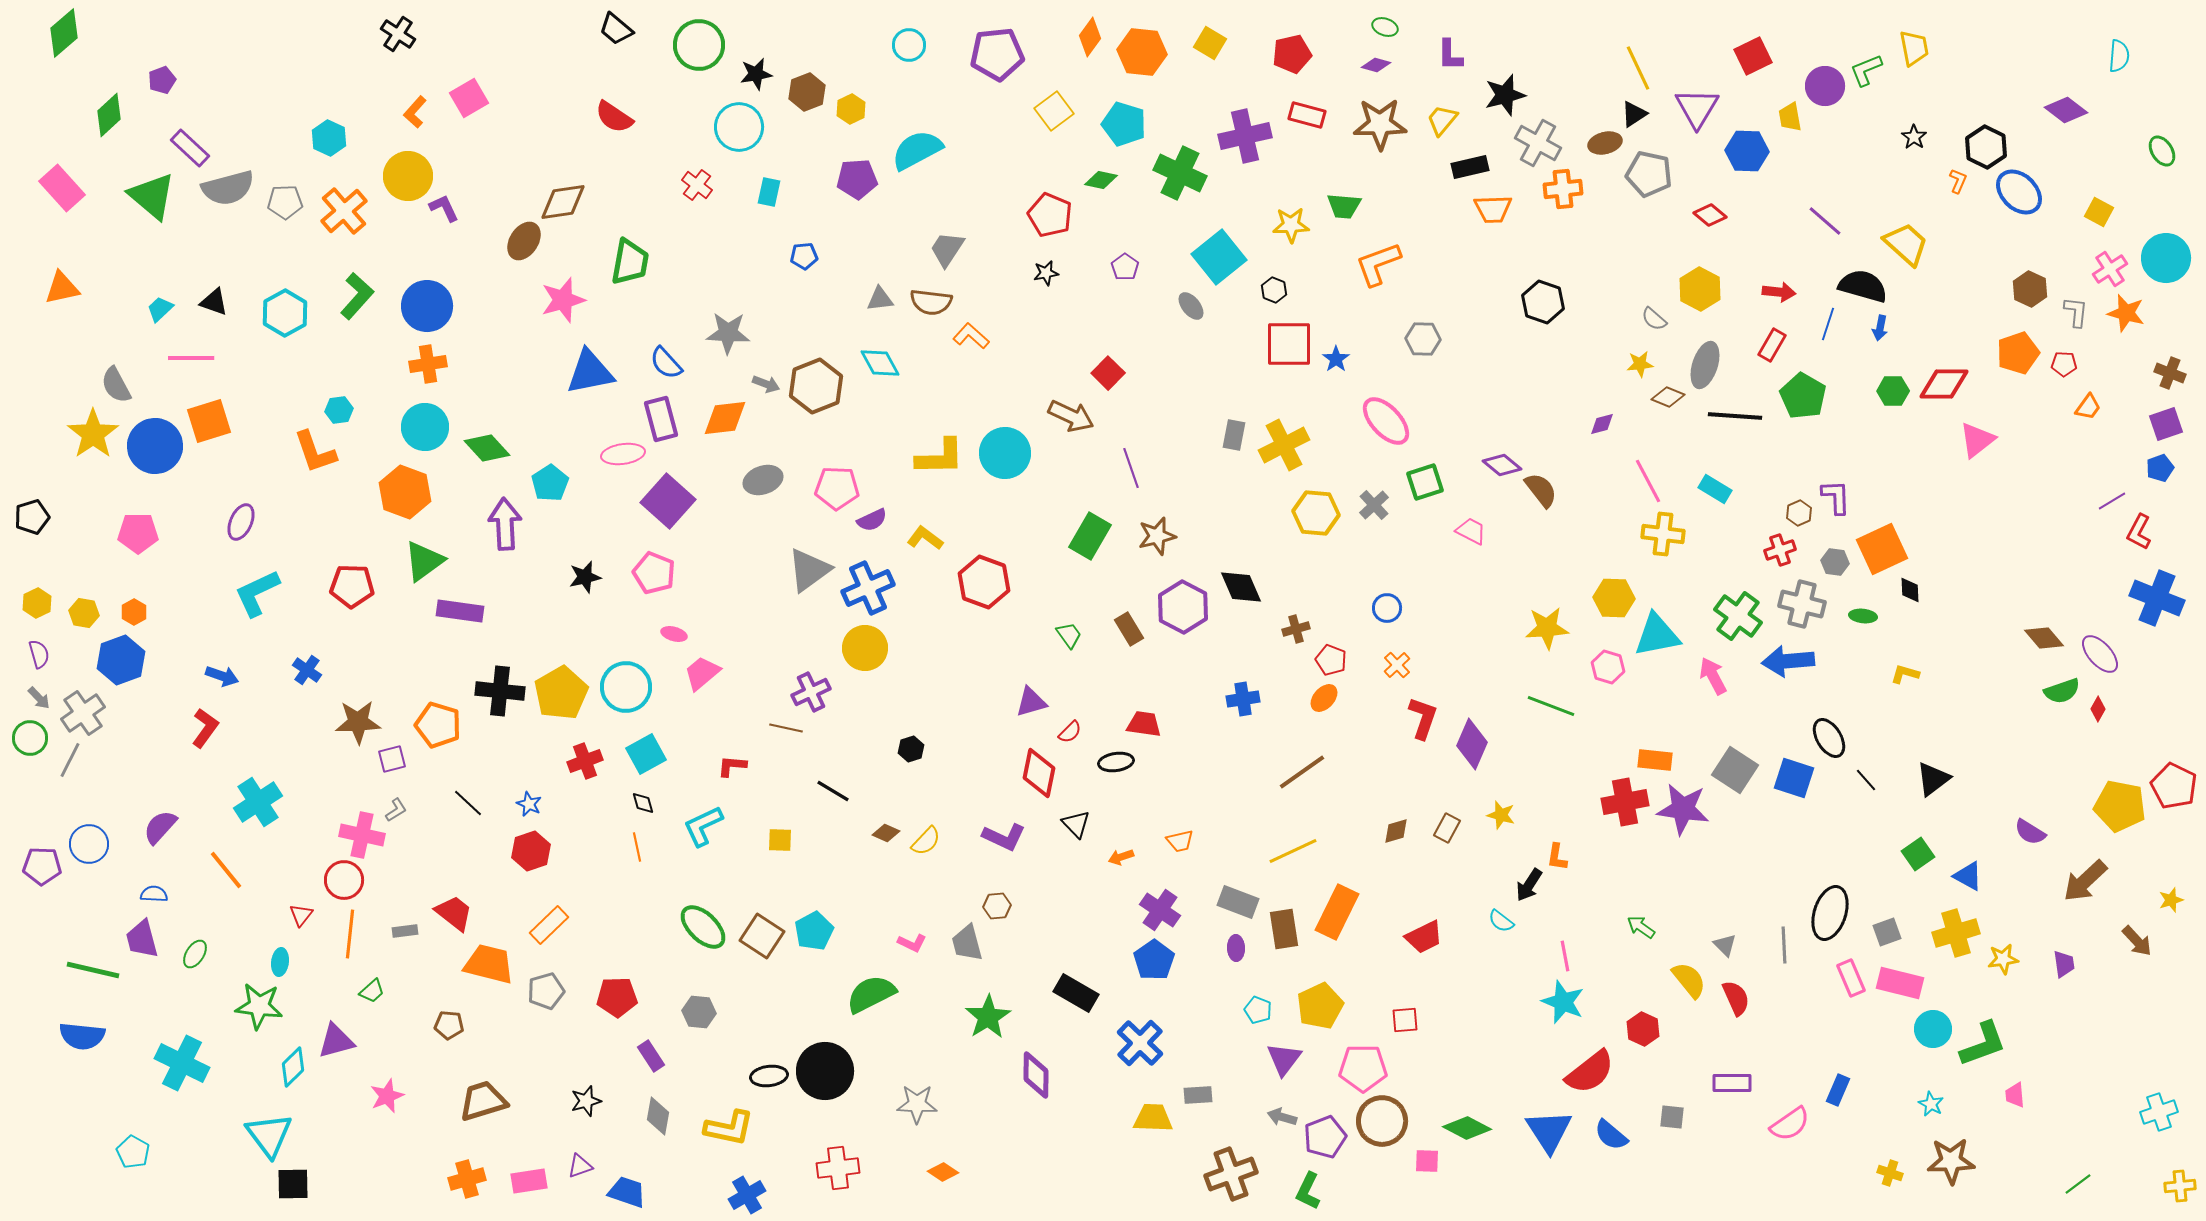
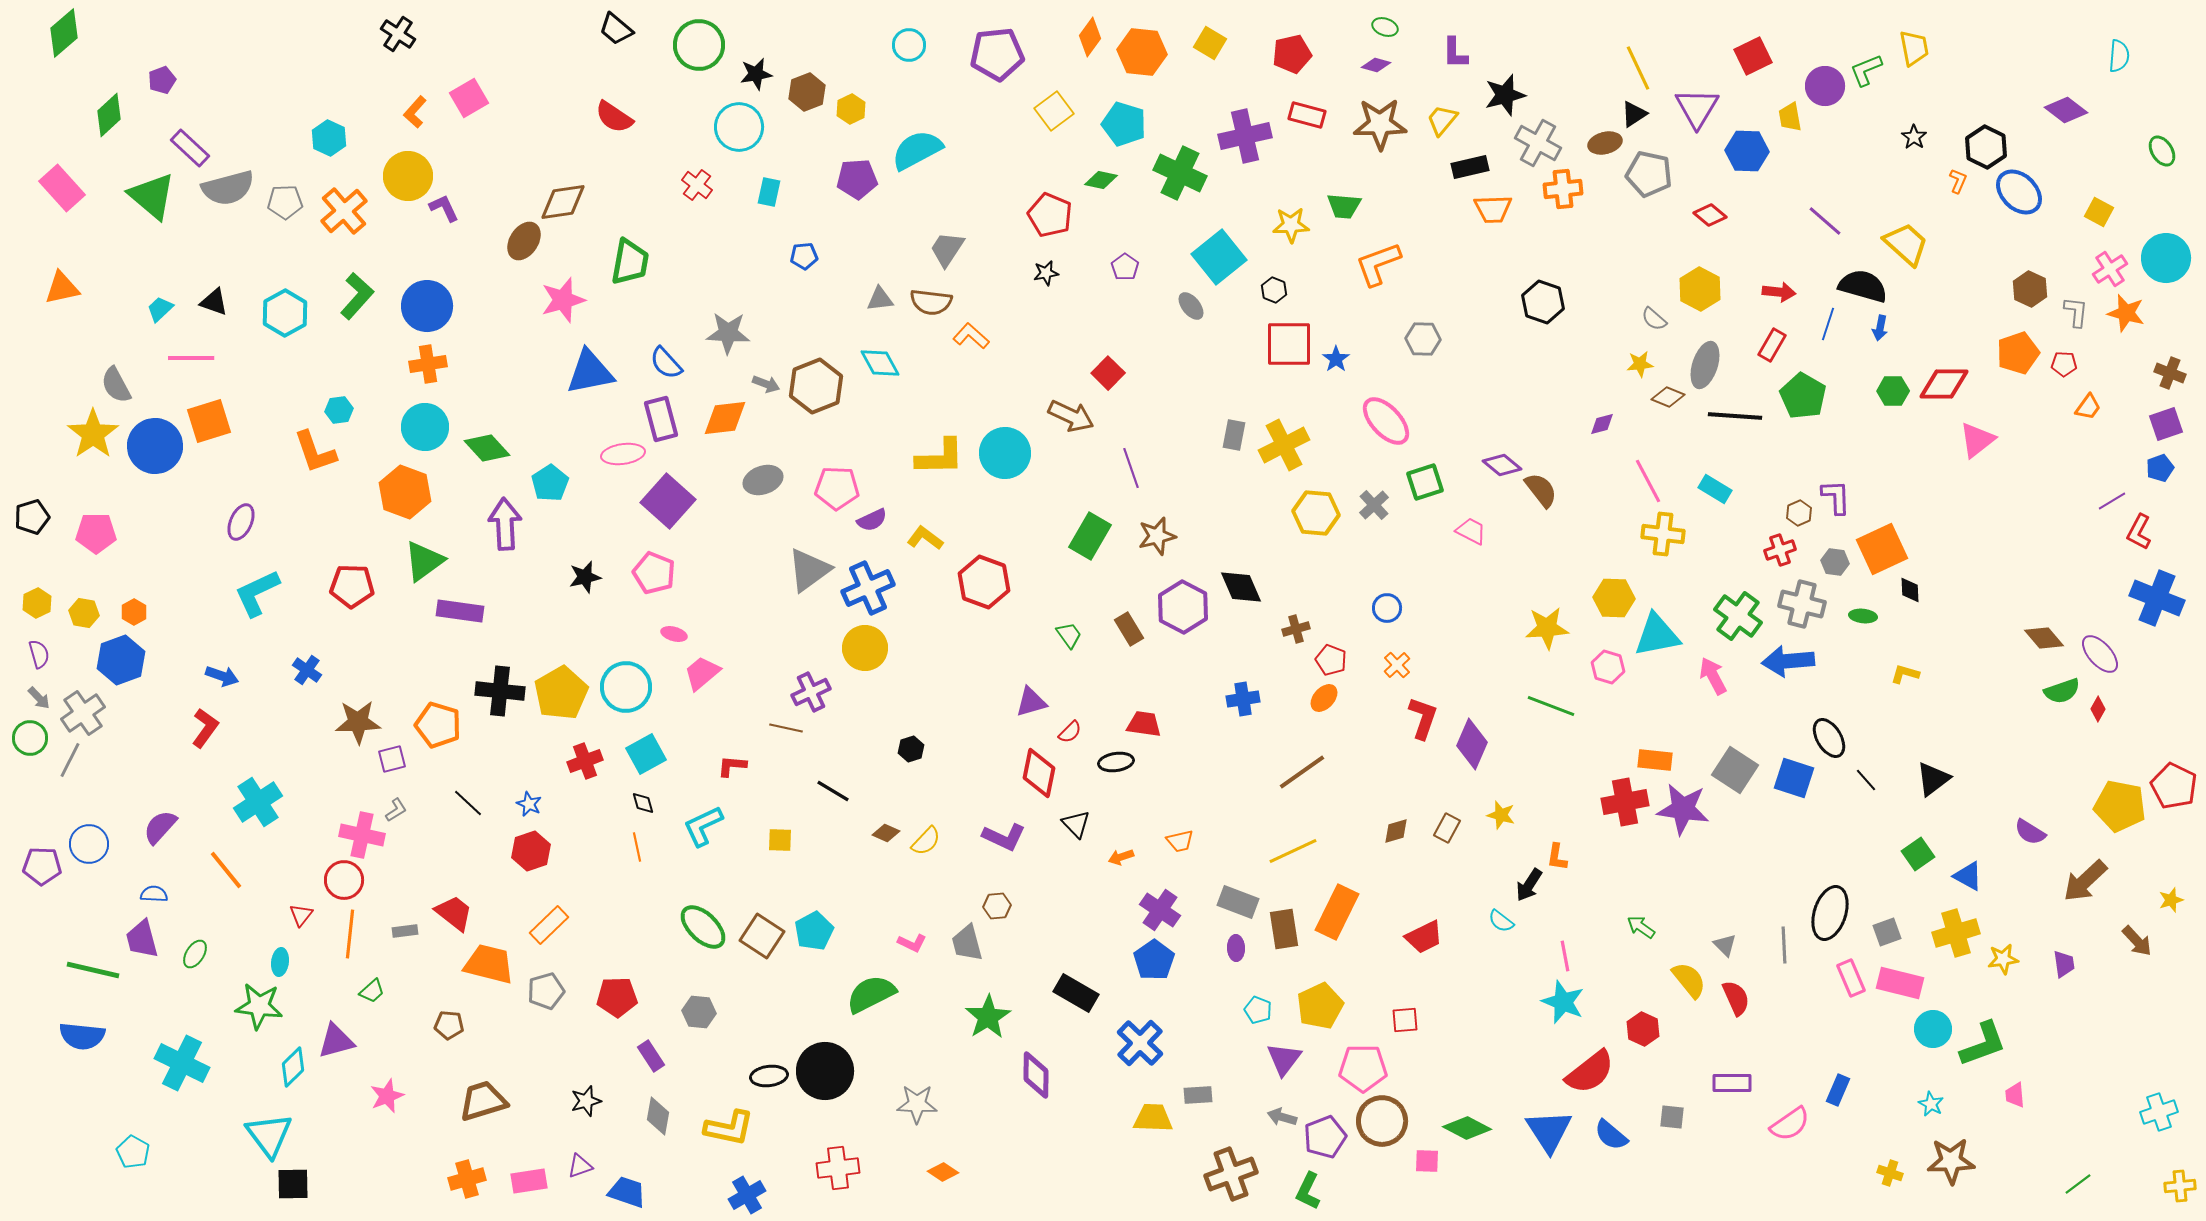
purple L-shape at (1450, 55): moved 5 px right, 2 px up
pink pentagon at (138, 533): moved 42 px left
